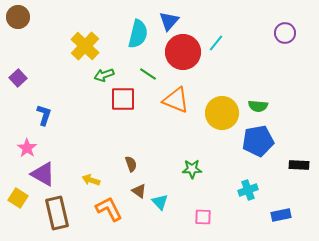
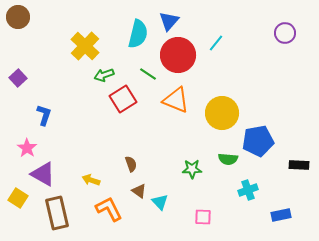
red circle: moved 5 px left, 3 px down
red square: rotated 32 degrees counterclockwise
green semicircle: moved 30 px left, 53 px down
